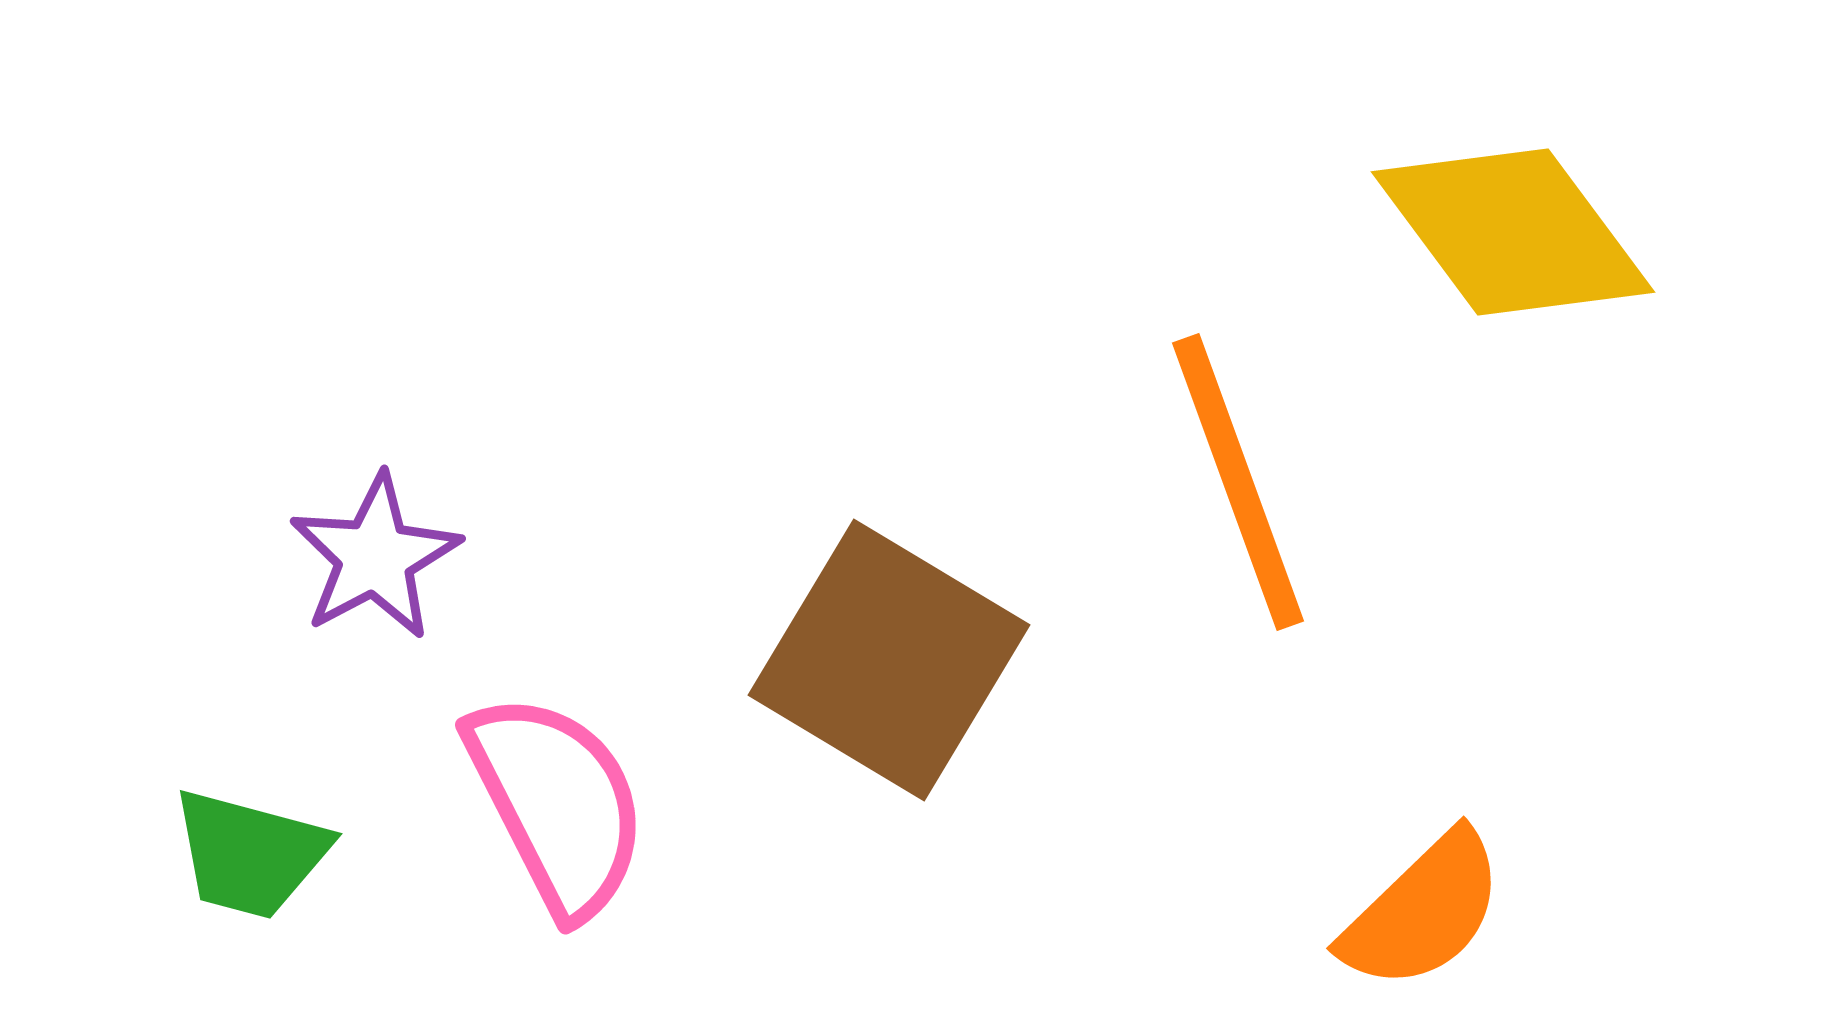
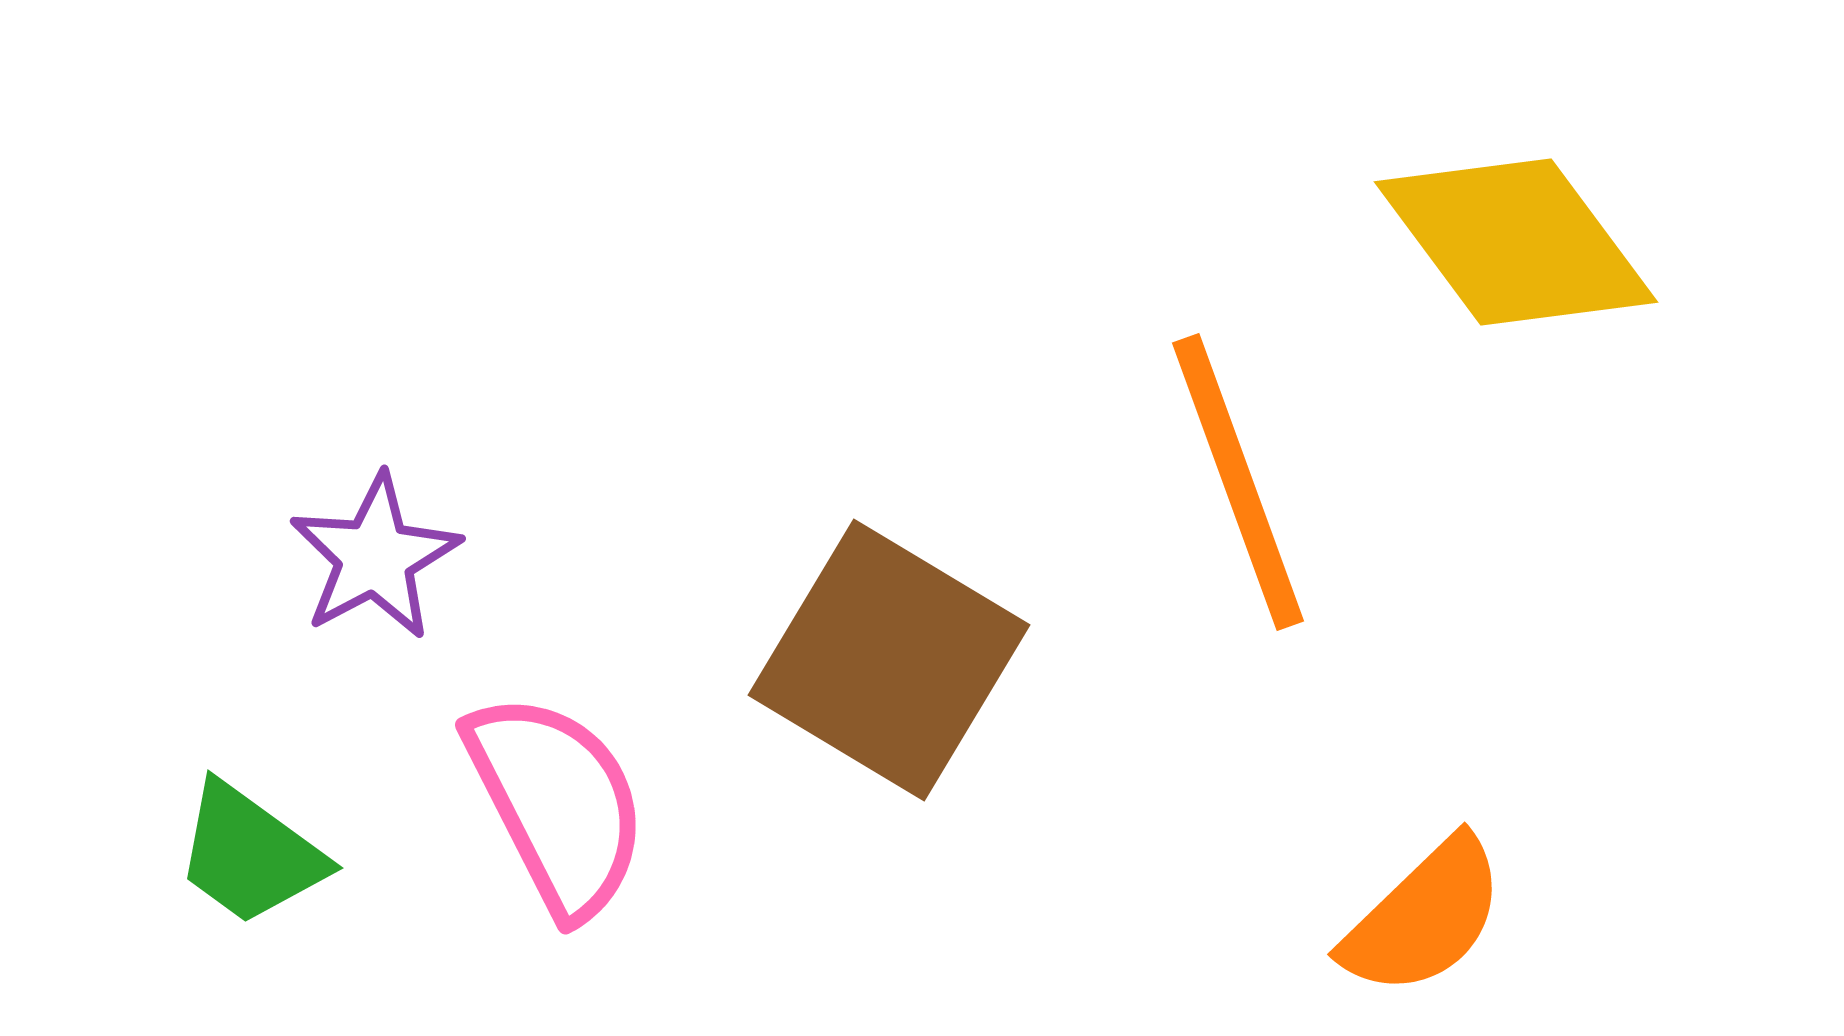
yellow diamond: moved 3 px right, 10 px down
green trapezoid: rotated 21 degrees clockwise
orange semicircle: moved 1 px right, 6 px down
